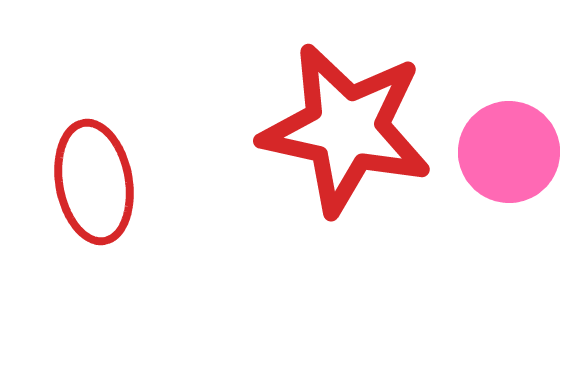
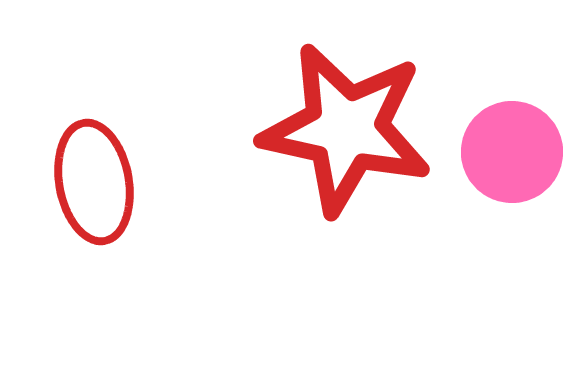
pink circle: moved 3 px right
